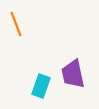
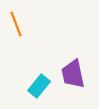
cyan rectangle: moved 2 px left; rotated 20 degrees clockwise
